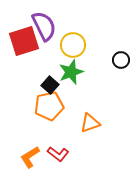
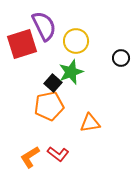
red square: moved 2 px left, 3 px down
yellow circle: moved 3 px right, 4 px up
black circle: moved 2 px up
black square: moved 3 px right, 2 px up
orange triangle: rotated 10 degrees clockwise
